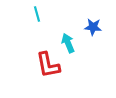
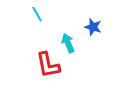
cyan line: rotated 14 degrees counterclockwise
blue star: rotated 12 degrees clockwise
